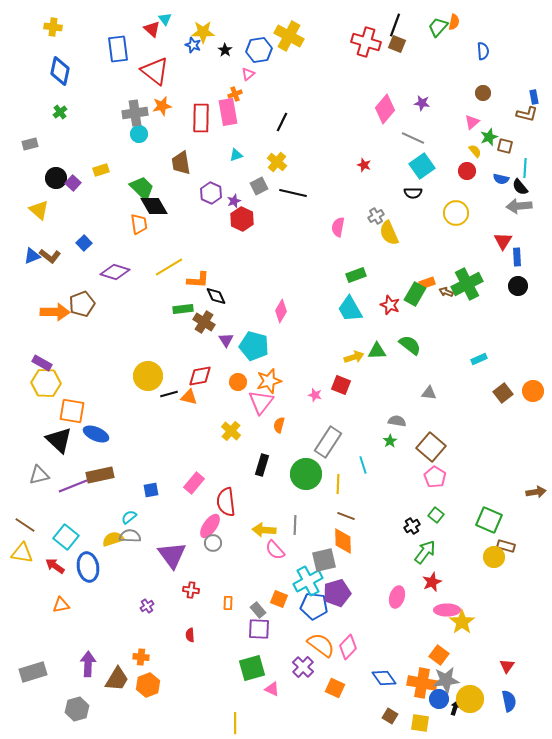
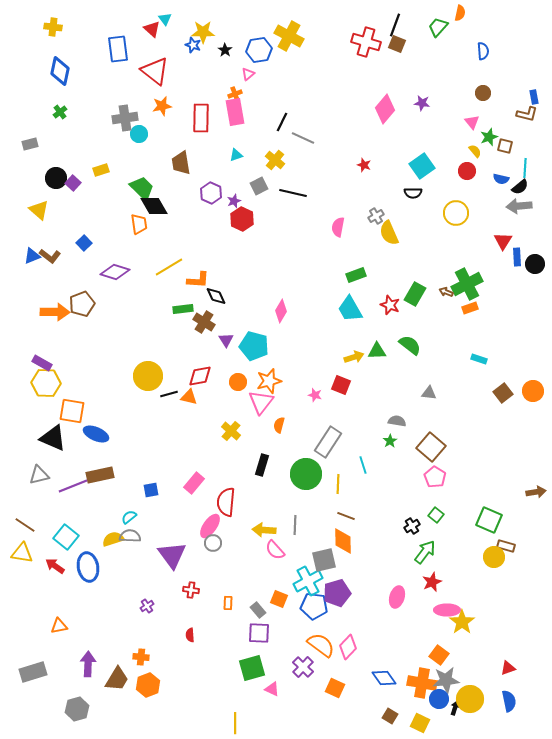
orange semicircle at (454, 22): moved 6 px right, 9 px up
pink rectangle at (228, 112): moved 7 px right
gray cross at (135, 113): moved 10 px left, 5 px down
pink triangle at (472, 122): rotated 28 degrees counterclockwise
gray line at (413, 138): moved 110 px left
yellow cross at (277, 162): moved 2 px left, 2 px up
black semicircle at (520, 187): rotated 90 degrees counterclockwise
orange rectangle at (427, 283): moved 43 px right, 25 px down
black circle at (518, 286): moved 17 px right, 22 px up
cyan rectangle at (479, 359): rotated 42 degrees clockwise
black triangle at (59, 440): moved 6 px left, 2 px up; rotated 20 degrees counterclockwise
red semicircle at (226, 502): rotated 12 degrees clockwise
orange triangle at (61, 605): moved 2 px left, 21 px down
purple square at (259, 629): moved 4 px down
red triangle at (507, 666): moved 1 px right, 2 px down; rotated 35 degrees clockwise
yellow square at (420, 723): rotated 18 degrees clockwise
